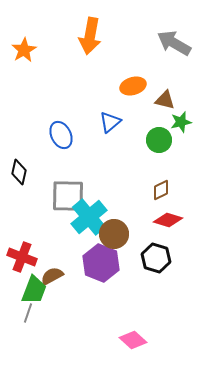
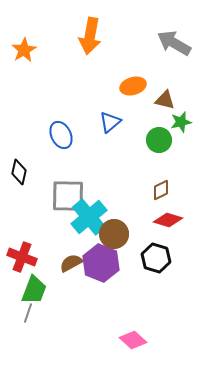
brown semicircle: moved 19 px right, 13 px up
